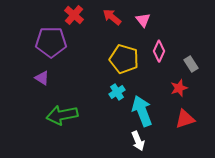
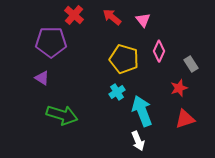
green arrow: rotated 152 degrees counterclockwise
